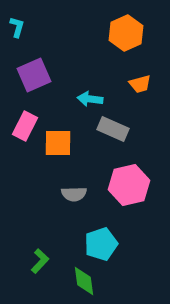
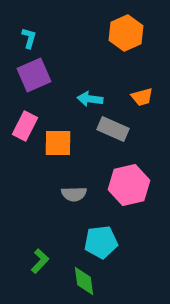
cyan L-shape: moved 12 px right, 11 px down
orange trapezoid: moved 2 px right, 13 px down
cyan pentagon: moved 2 px up; rotated 12 degrees clockwise
